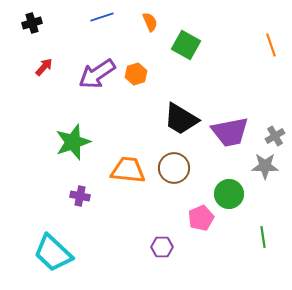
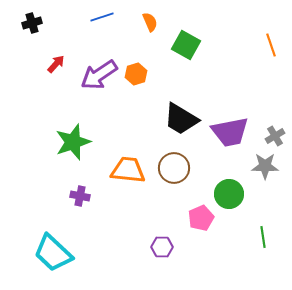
red arrow: moved 12 px right, 3 px up
purple arrow: moved 2 px right, 1 px down
